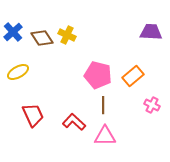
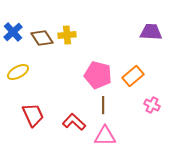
yellow cross: rotated 30 degrees counterclockwise
